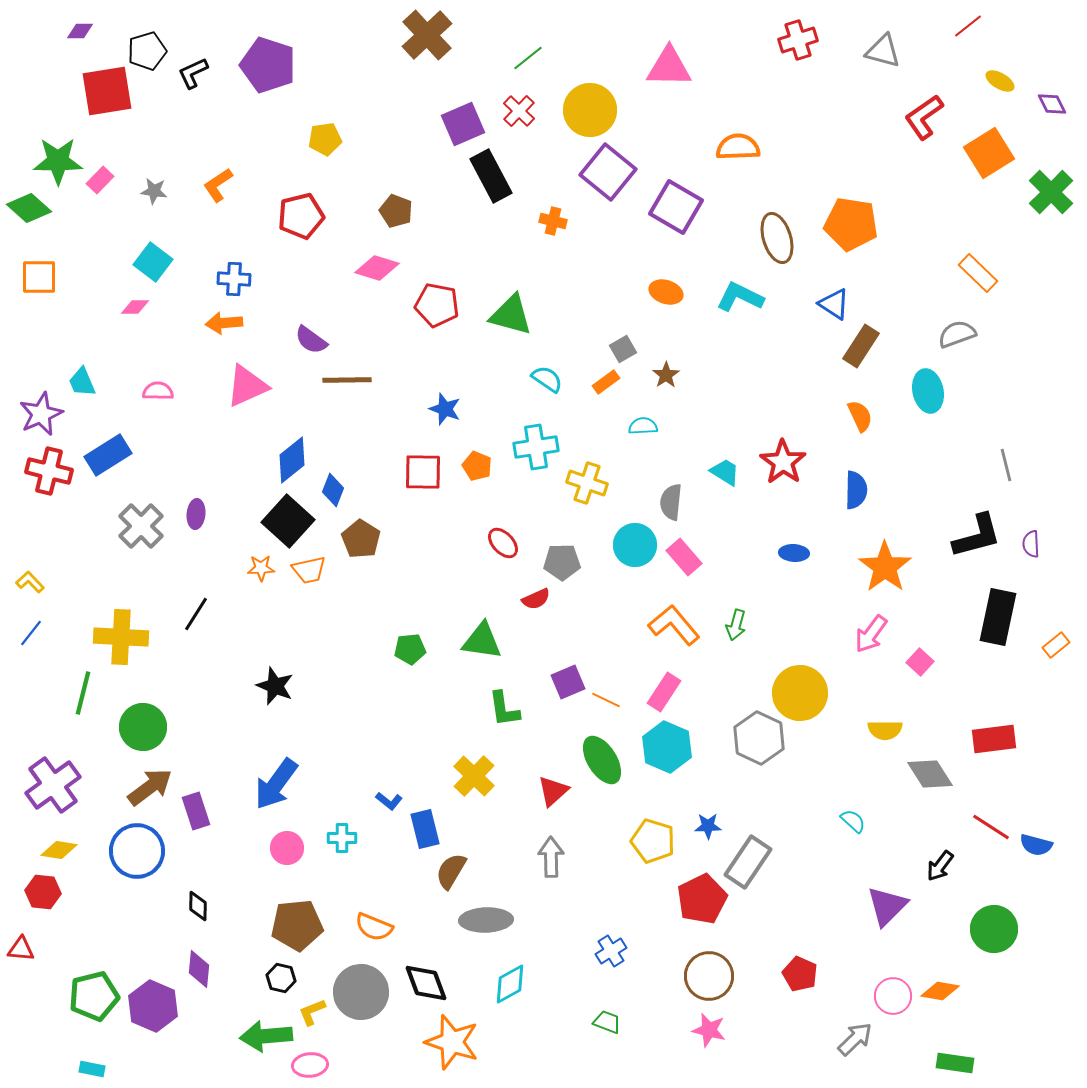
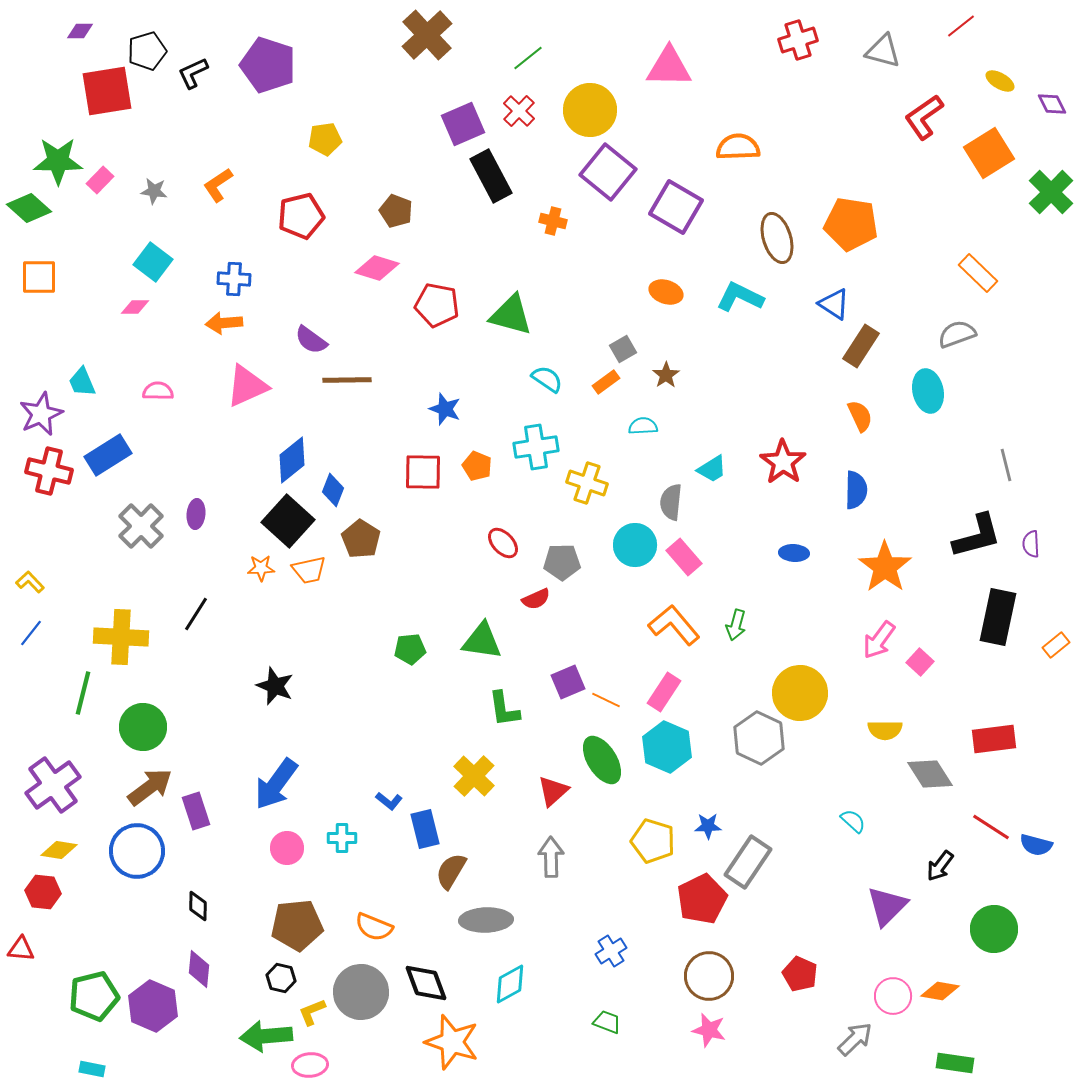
red line at (968, 26): moved 7 px left
cyan trapezoid at (725, 472): moved 13 px left, 3 px up; rotated 116 degrees clockwise
pink arrow at (871, 634): moved 8 px right, 6 px down
